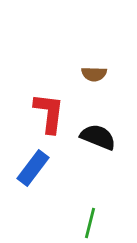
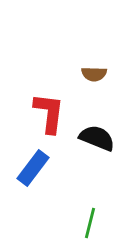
black semicircle: moved 1 px left, 1 px down
